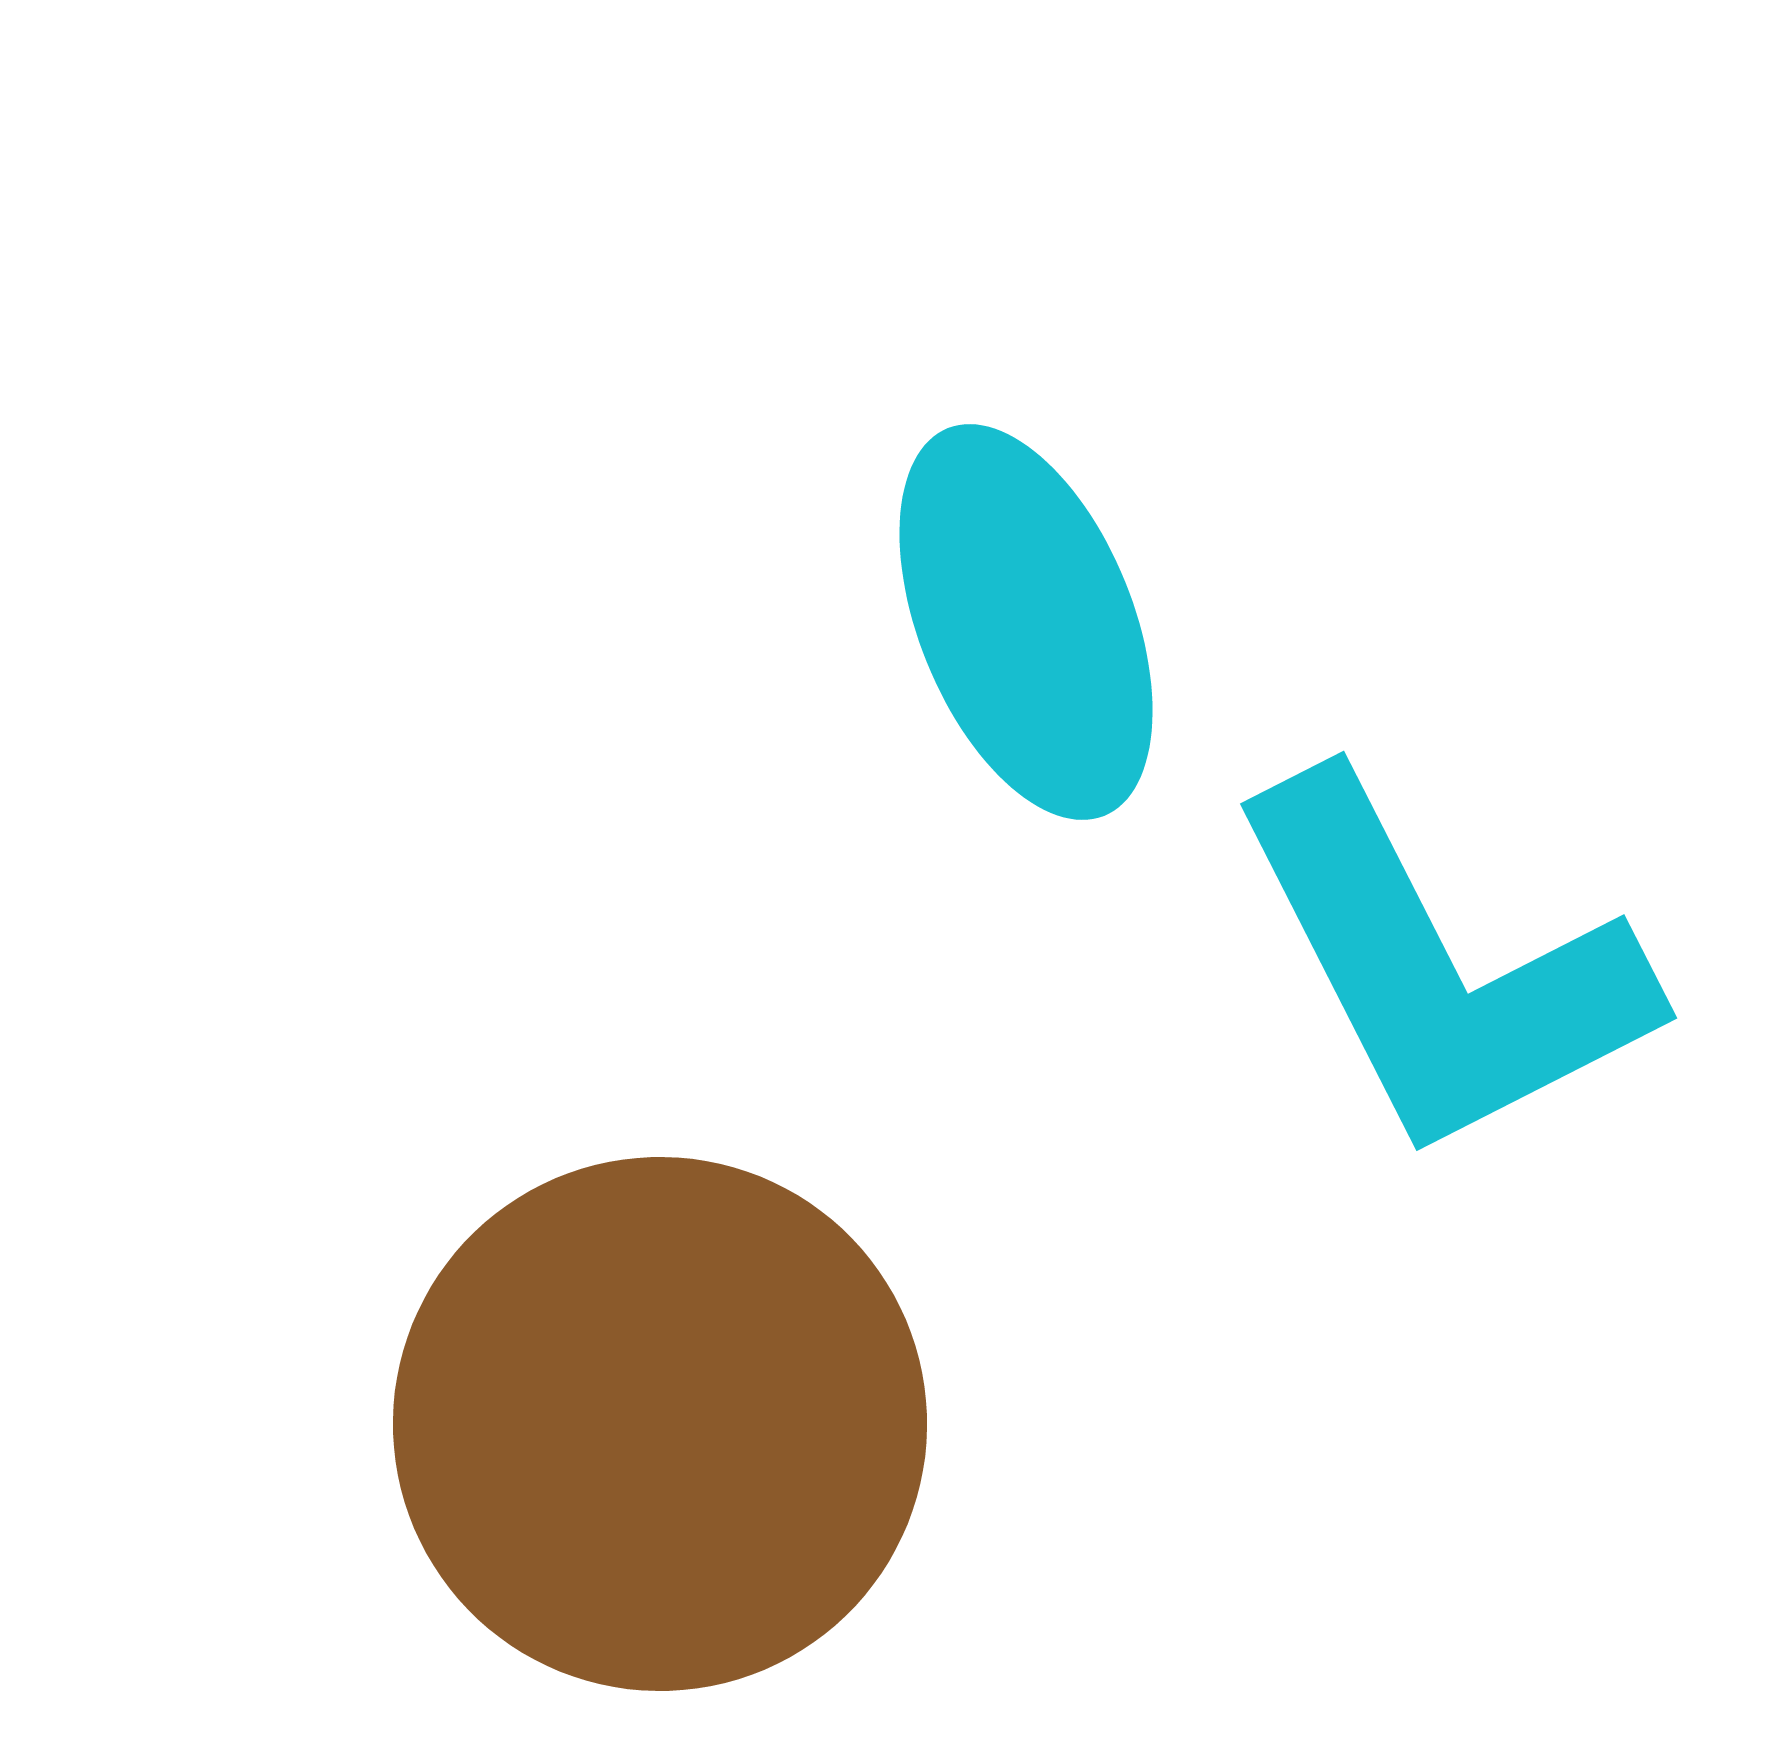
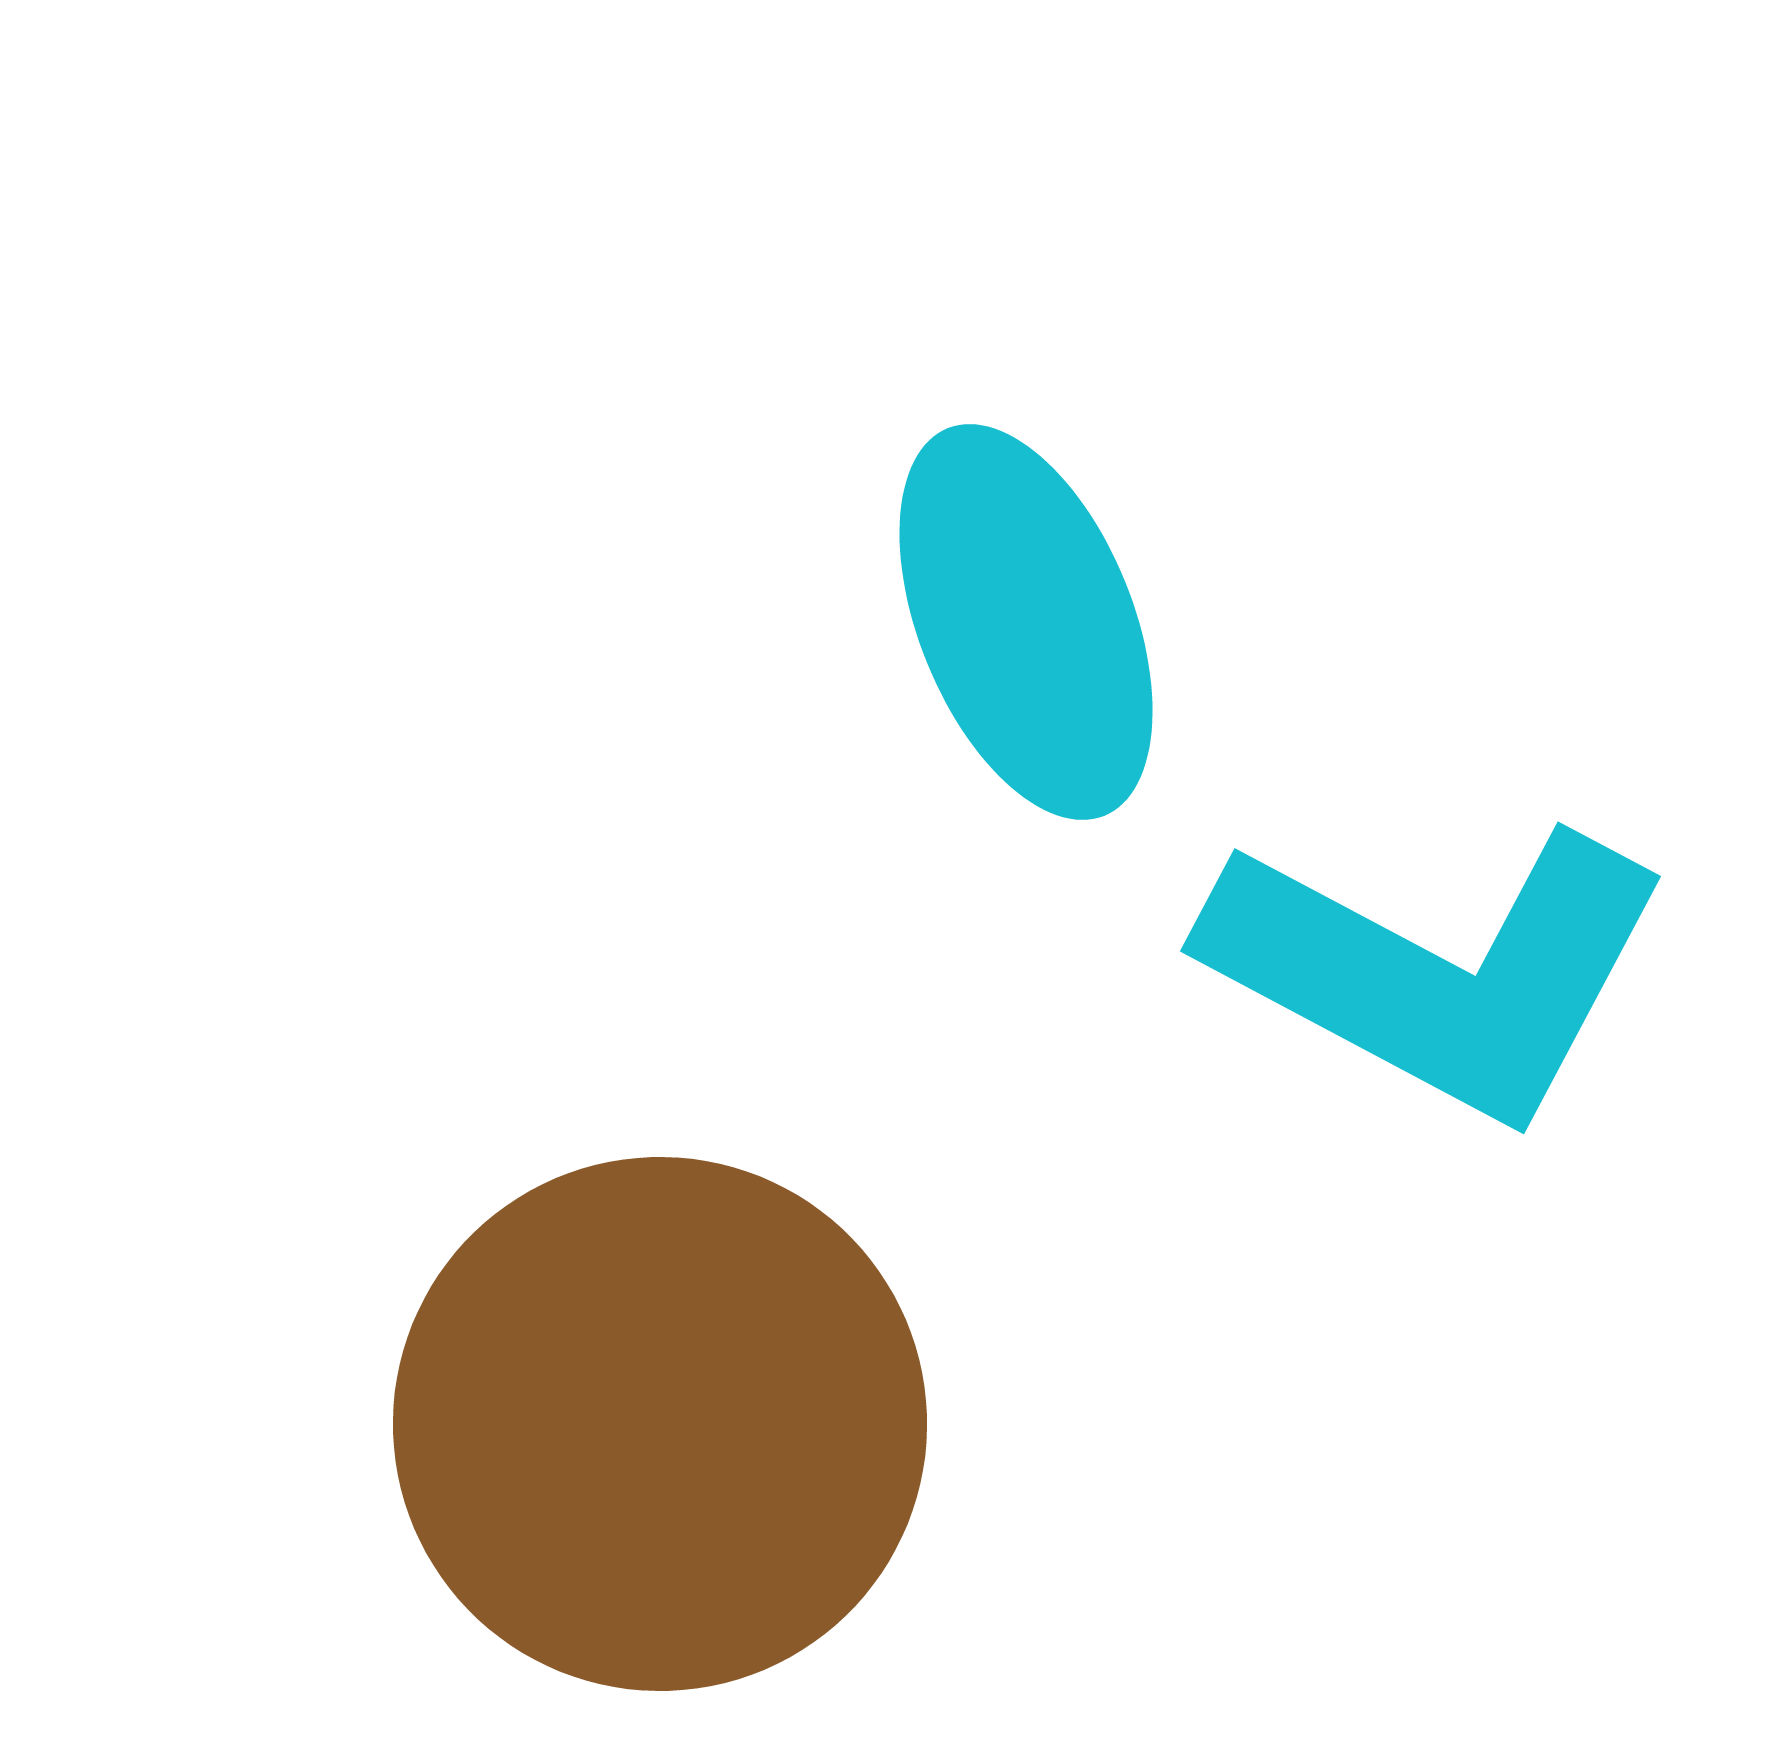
cyan L-shape: moved 2 px left, 3 px down; rotated 35 degrees counterclockwise
